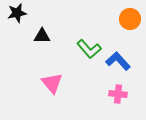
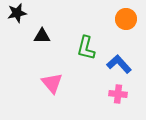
orange circle: moved 4 px left
green L-shape: moved 3 px left, 1 px up; rotated 55 degrees clockwise
blue L-shape: moved 1 px right, 3 px down
